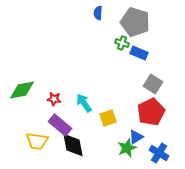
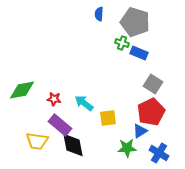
blue semicircle: moved 1 px right, 1 px down
cyan arrow: rotated 18 degrees counterclockwise
yellow square: rotated 12 degrees clockwise
blue triangle: moved 4 px right, 6 px up
green star: rotated 18 degrees clockwise
